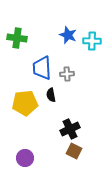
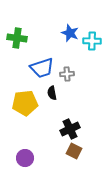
blue star: moved 2 px right, 2 px up
blue trapezoid: rotated 105 degrees counterclockwise
black semicircle: moved 1 px right, 2 px up
